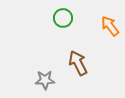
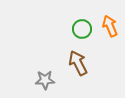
green circle: moved 19 px right, 11 px down
orange arrow: rotated 15 degrees clockwise
